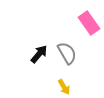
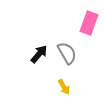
pink rectangle: rotated 55 degrees clockwise
